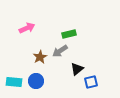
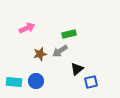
brown star: moved 3 px up; rotated 16 degrees clockwise
